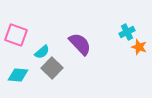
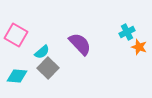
pink square: rotated 10 degrees clockwise
gray square: moved 4 px left
cyan diamond: moved 1 px left, 1 px down
